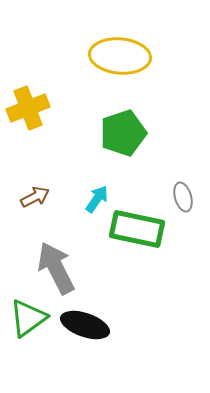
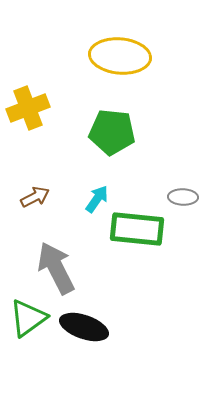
green pentagon: moved 11 px left, 1 px up; rotated 24 degrees clockwise
gray ellipse: rotated 72 degrees counterclockwise
green rectangle: rotated 6 degrees counterclockwise
black ellipse: moved 1 px left, 2 px down
